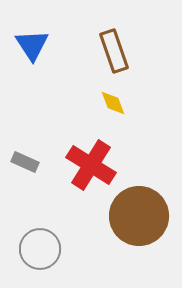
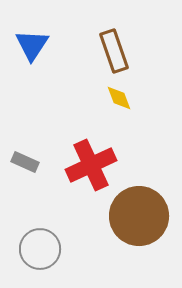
blue triangle: rotated 6 degrees clockwise
yellow diamond: moved 6 px right, 5 px up
red cross: rotated 33 degrees clockwise
